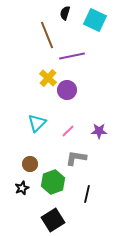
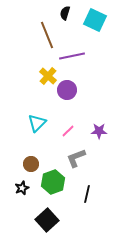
yellow cross: moved 2 px up
gray L-shape: rotated 30 degrees counterclockwise
brown circle: moved 1 px right
black square: moved 6 px left; rotated 10 degrees counterclockwise
